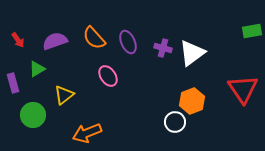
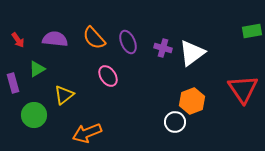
purple semicircle: moved 2 px up; rotated 25 degrees clockwise
green circle: moved 1 px right
